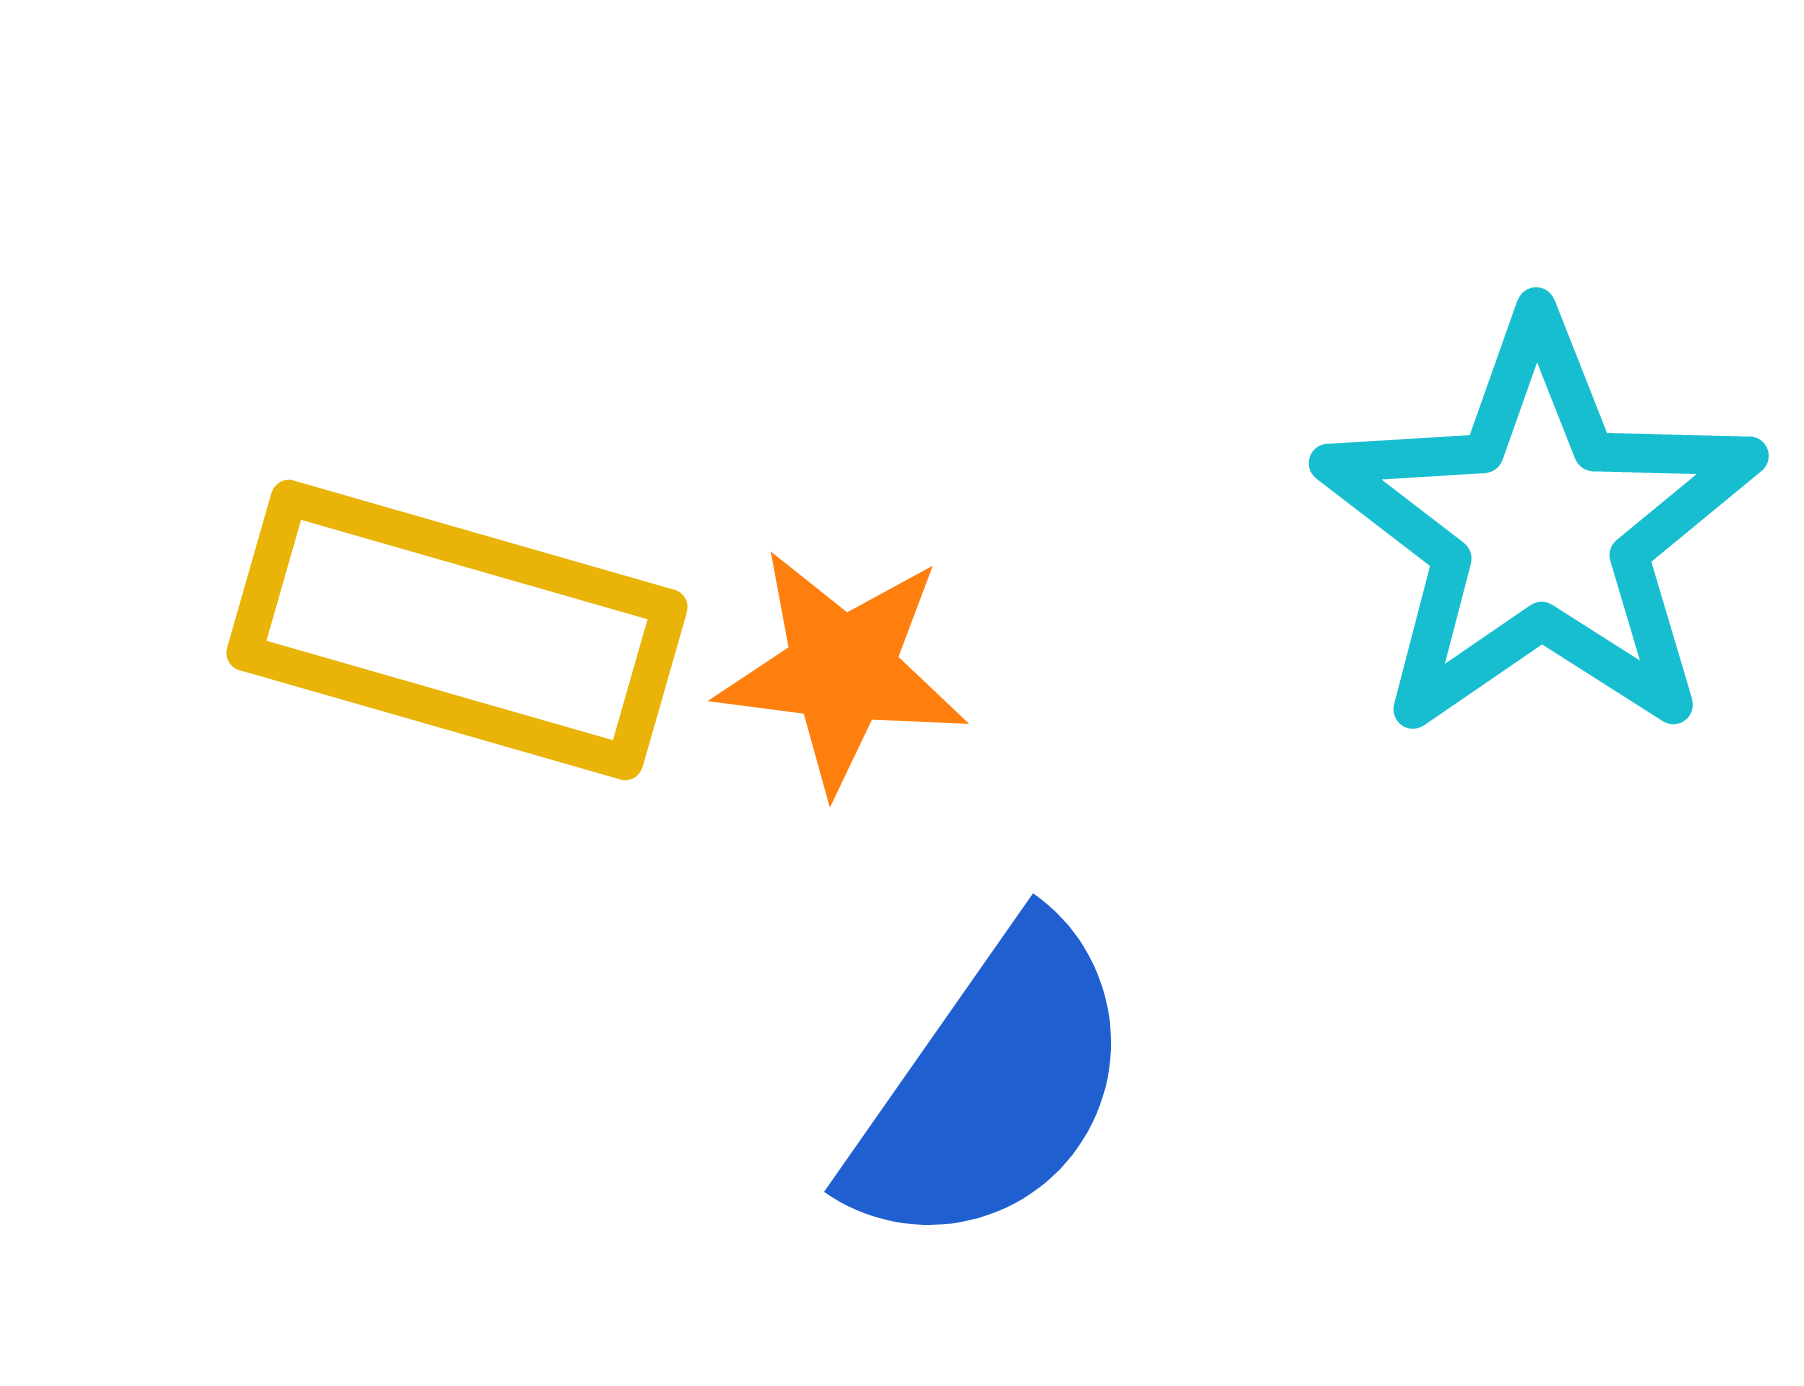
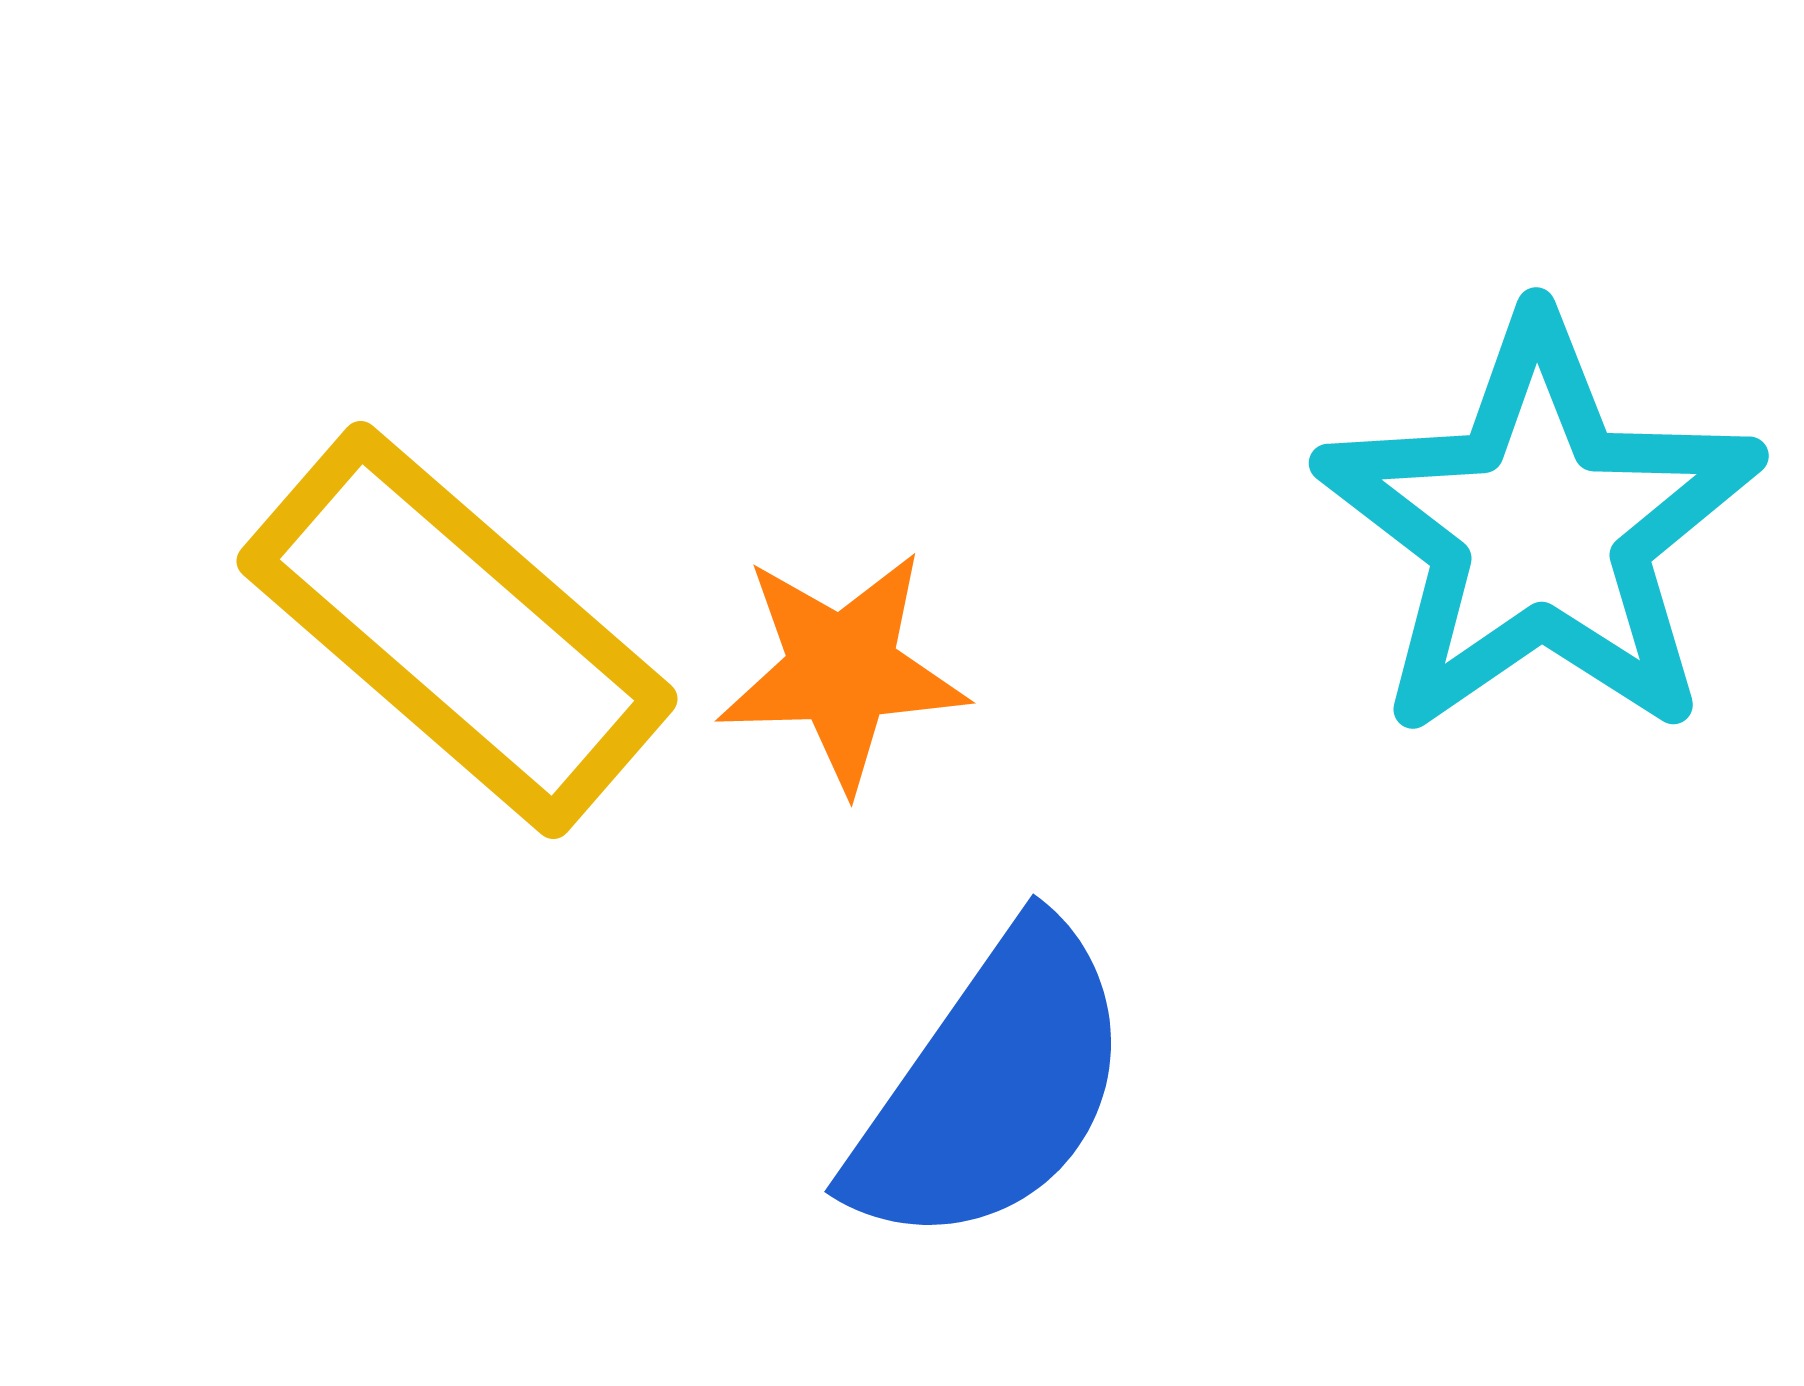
yellow rectangle: rotated 25 degrees clockwise
orange star: rotated 9 degrees counterclockwise
